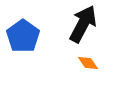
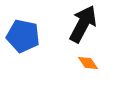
blue pentagon: rotated 24 degrees counterclockwise
